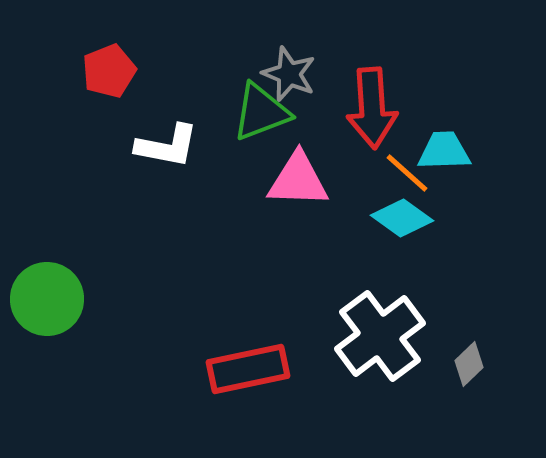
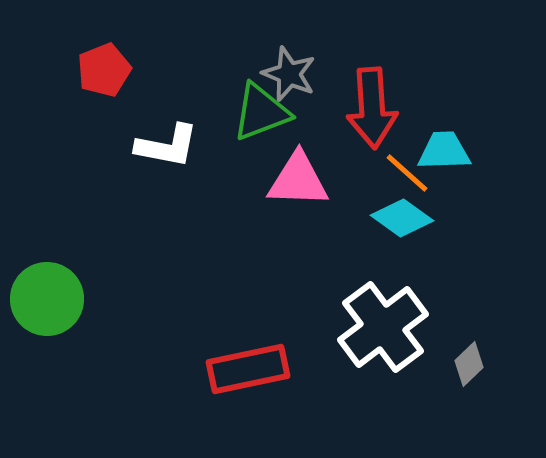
red pentagon: moved 5 px left, 1 px up
white cross: moved 3 px right, 9 px up
